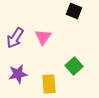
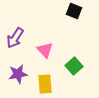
pink triangle: moved 2 px right, 13 px down; rotated 18 degrees counterclockwise
yellow rectangle: moved 4 px left
